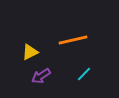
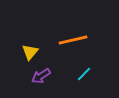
yellow triangle: rotated 24 degrees counterclockwise
